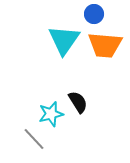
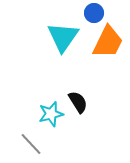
blue circle: moved 1 px up
cyan triangle: moved 1 px left, 3 px up
orange trapezoid: moved 3 px right, 3 px up; rotated 69 degrees counterclockwise
gray line: moved 3 px left, 5 px down
